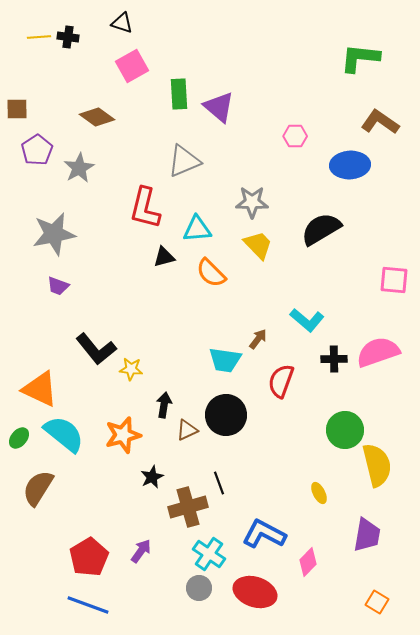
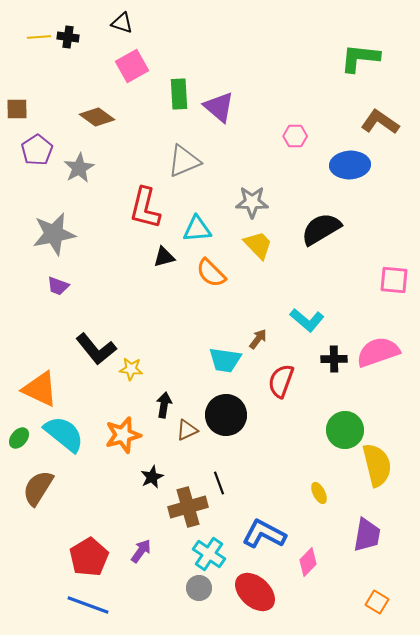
red ellipse at (255, 592): rotated 24 degrees clockwise
